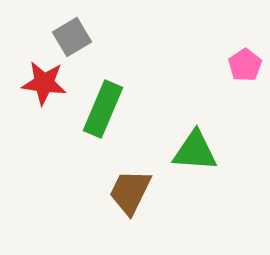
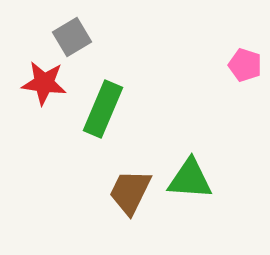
pink pentagon: rotated 20 degrees counterclockwise
green triangle: moved 5 px left, 28 px down
